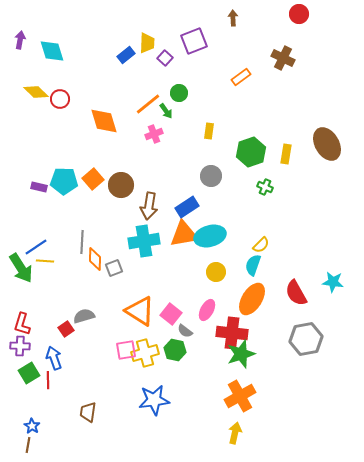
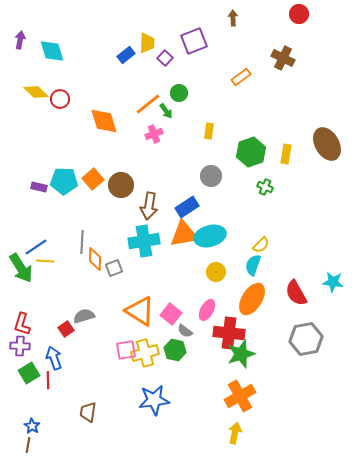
red cross at (232, 333): moved 3 px left
